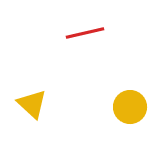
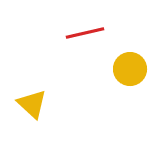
yellow circle: moved 38 px up
